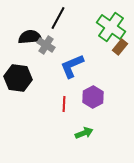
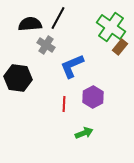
black semicircle: moved 13 px up
